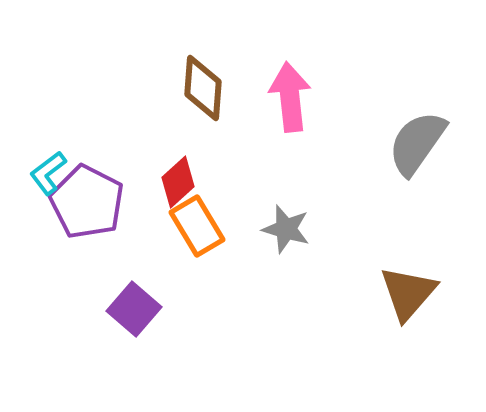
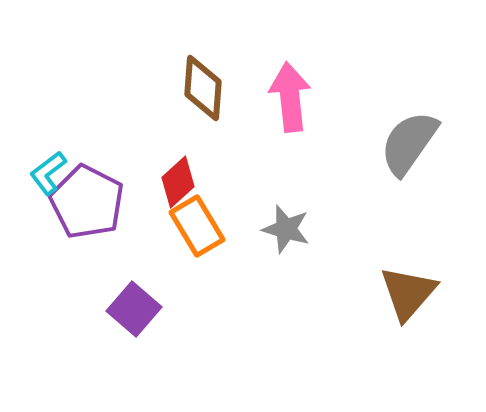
gray semicircle: moved 8 px left
